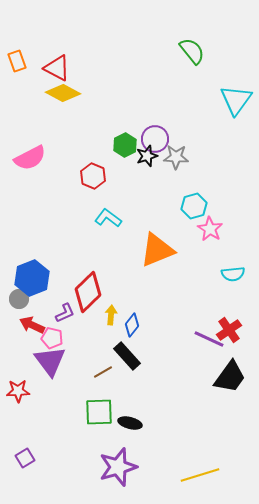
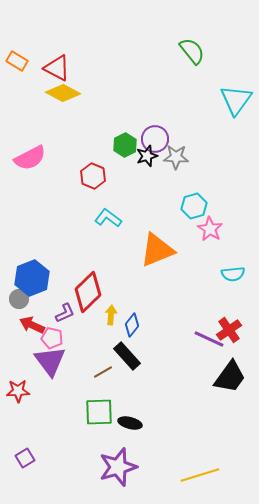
orange rectangle: rotated 40 degrees counterclockwise
